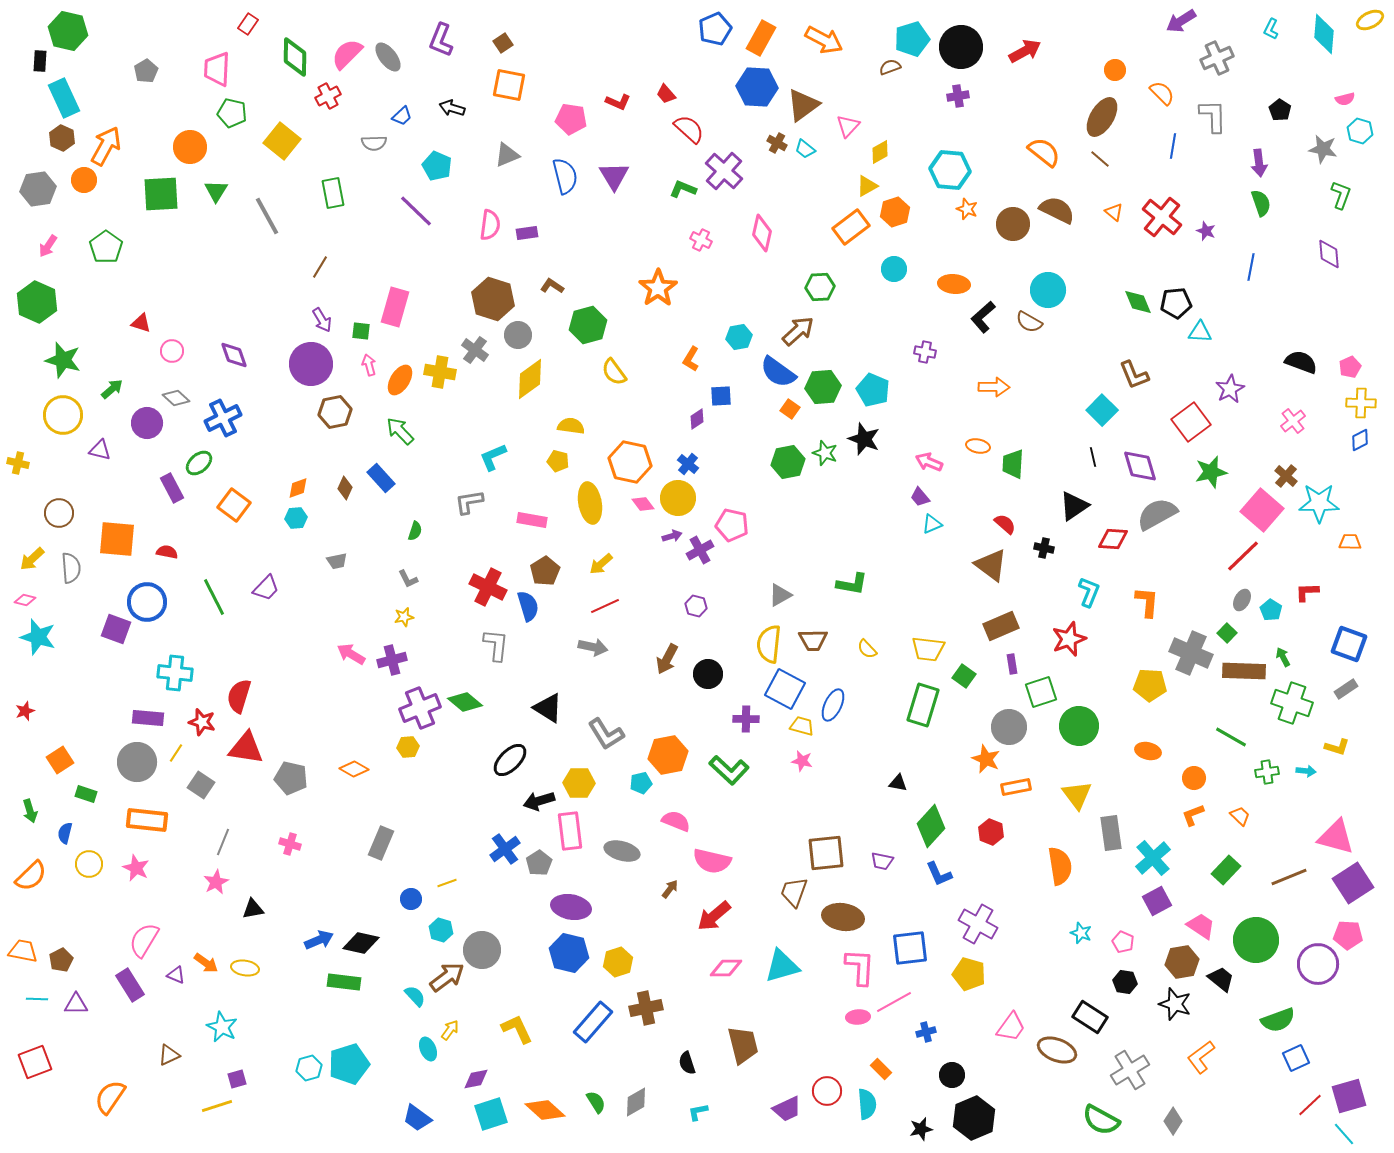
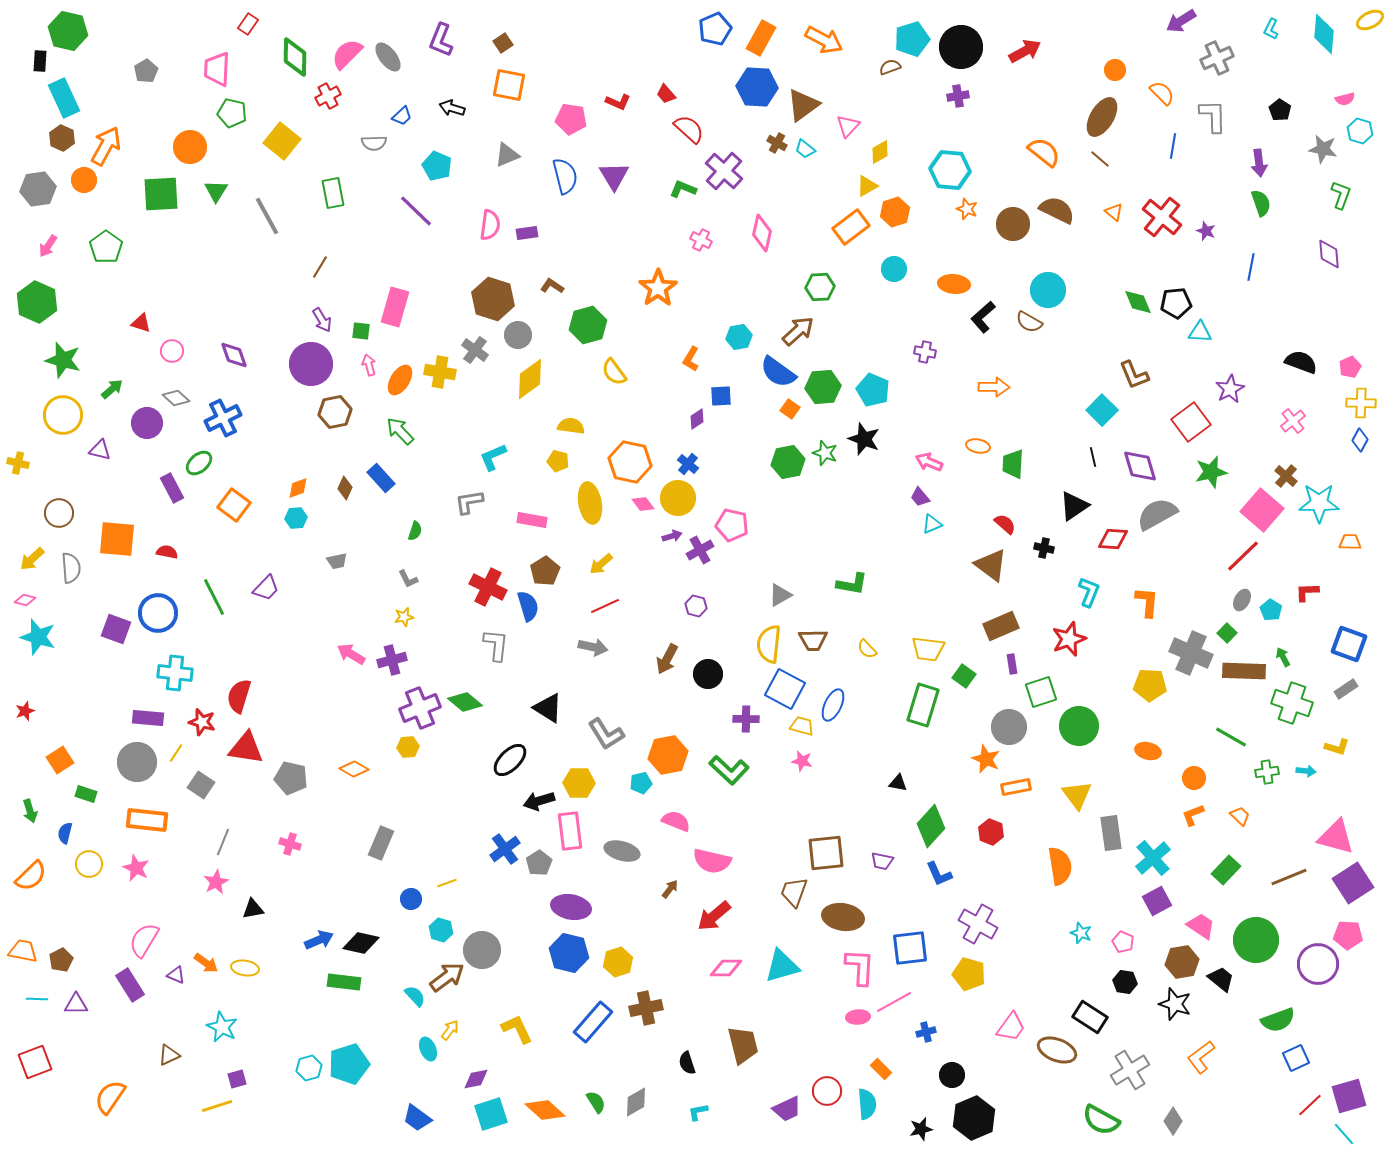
blue diamond at (1360, 440): rotated 35 degrees counterclockwise
blue circle at (147, 602): moved 11 px right, 11 px down
